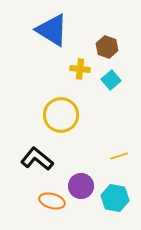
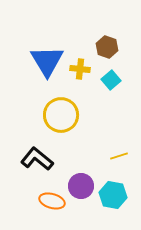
blue triangle: moved 5 px left, 31 px down; rotated 27 degrees clockwise
cyan hexagon: moved 2 px left, 3 px up
